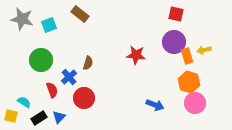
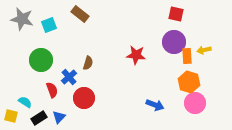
orange rectangle: rotated 14 degrees clockwise
cyan semicircle: moved 1 px right
